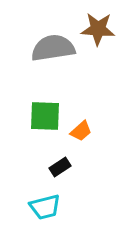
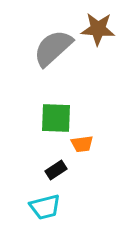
gray semicircle: rotated 33 degrees counterclockwise
green square: moved 11 px right, 2 px down
orange trapezoid: moved 1 px right, 13 px down; rotated 35 degrees clockwise
black rectangle: moved 4 px left, 3 px down
